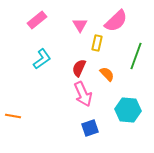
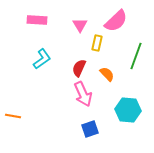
pink rectangle: rotated 42 degrees clockwise
blue square: moved 1 px down
